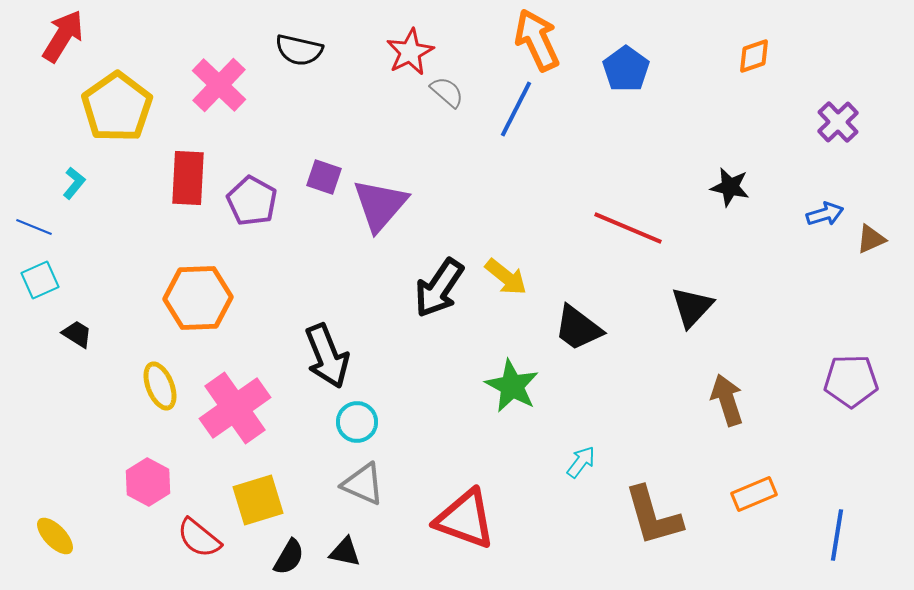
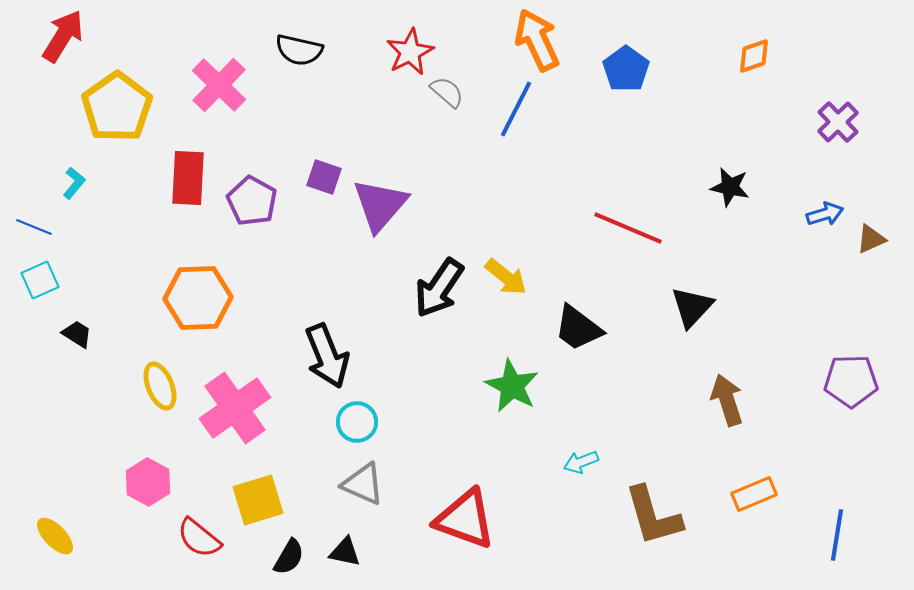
cyan arrow at (581, 462): rotated 148 degrees counterclockwise
